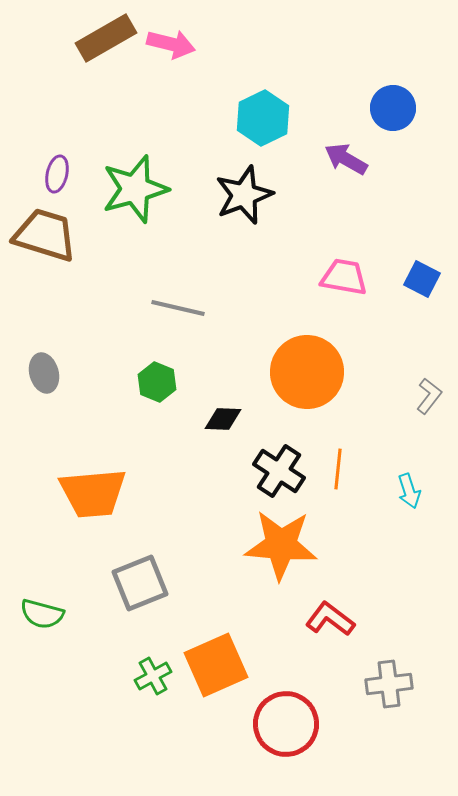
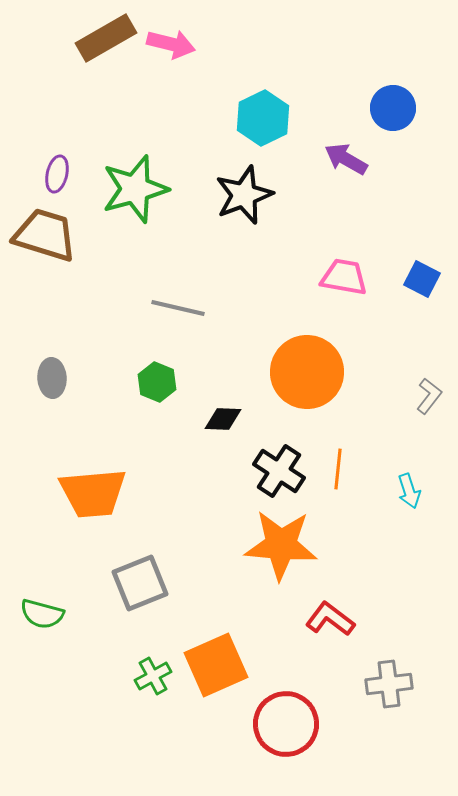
gray ellipse: moved 8 px right, 5 px down; rotated 12 degrees clockwise
